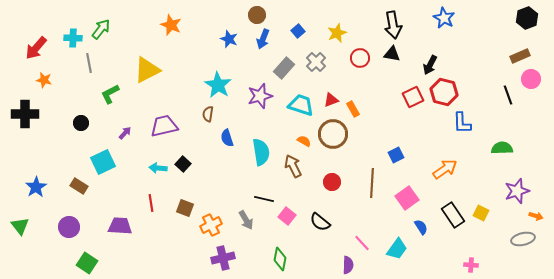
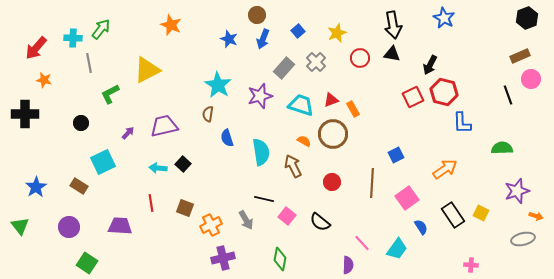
purple arrow at (125, 133): moved 3 px right
